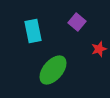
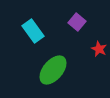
cyan rectangle: rotated 25 degrees counterclockwise
red star: rotated 28 degrees counterclockwise
